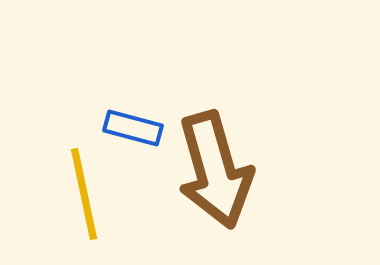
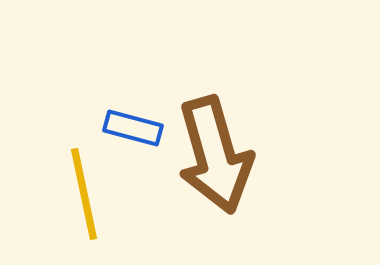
brown arrow: moved 15 px up
